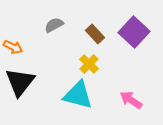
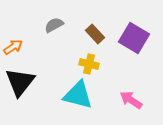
purple square: moved 6 px down; rotated 12 degrees counterclockwise
orange arrow: rotated 60 degrees counterclockwise
yellow cross: rotated 30 degrees counterclockwise
